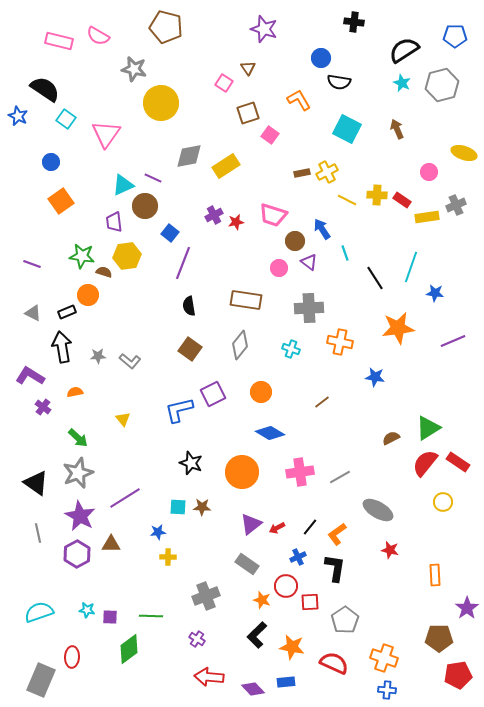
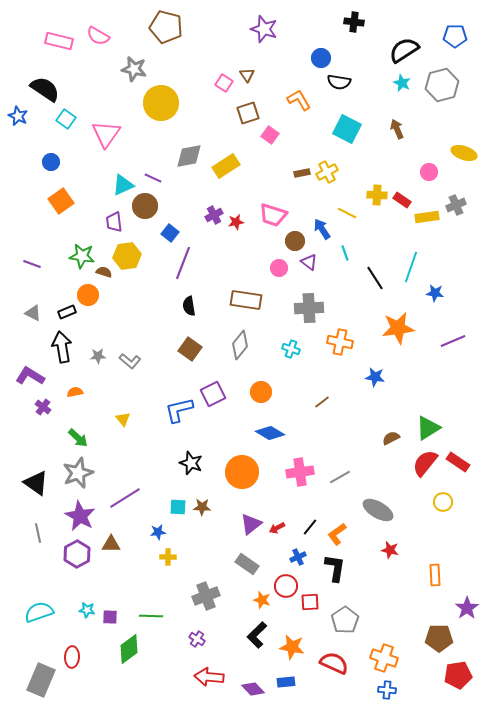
brown triangle at (248, 68): moved 1 px left, 7 px down
yellow line at (347, 200): moved 13 px down
